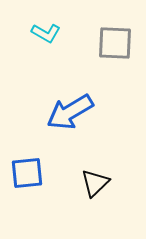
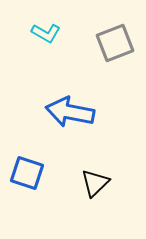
gray square: rotated 24 degrees counterclockwise
blue arrow: rotated 42 degrees clockwise
blue square: rotated 24 degrees clockwise
